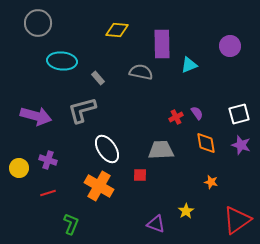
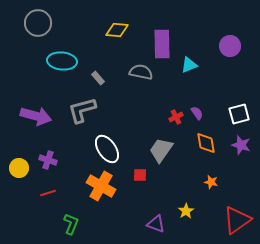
gray trapezoid: rotated 52 degrees counterclockwise
orange cross: moved 2 px right
